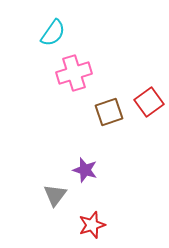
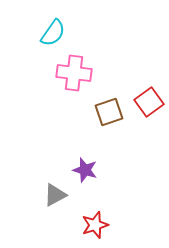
pink cross: rotated 24 degrees clockwise
gray triangle: rotated 25 degrees clockwise
red star: moved 3 px right
